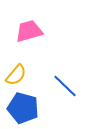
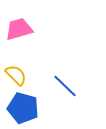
pink trapezoid: moved 10 px left, 2 px up
yellow semicircle: rotated 85 degrees counterclockwise
